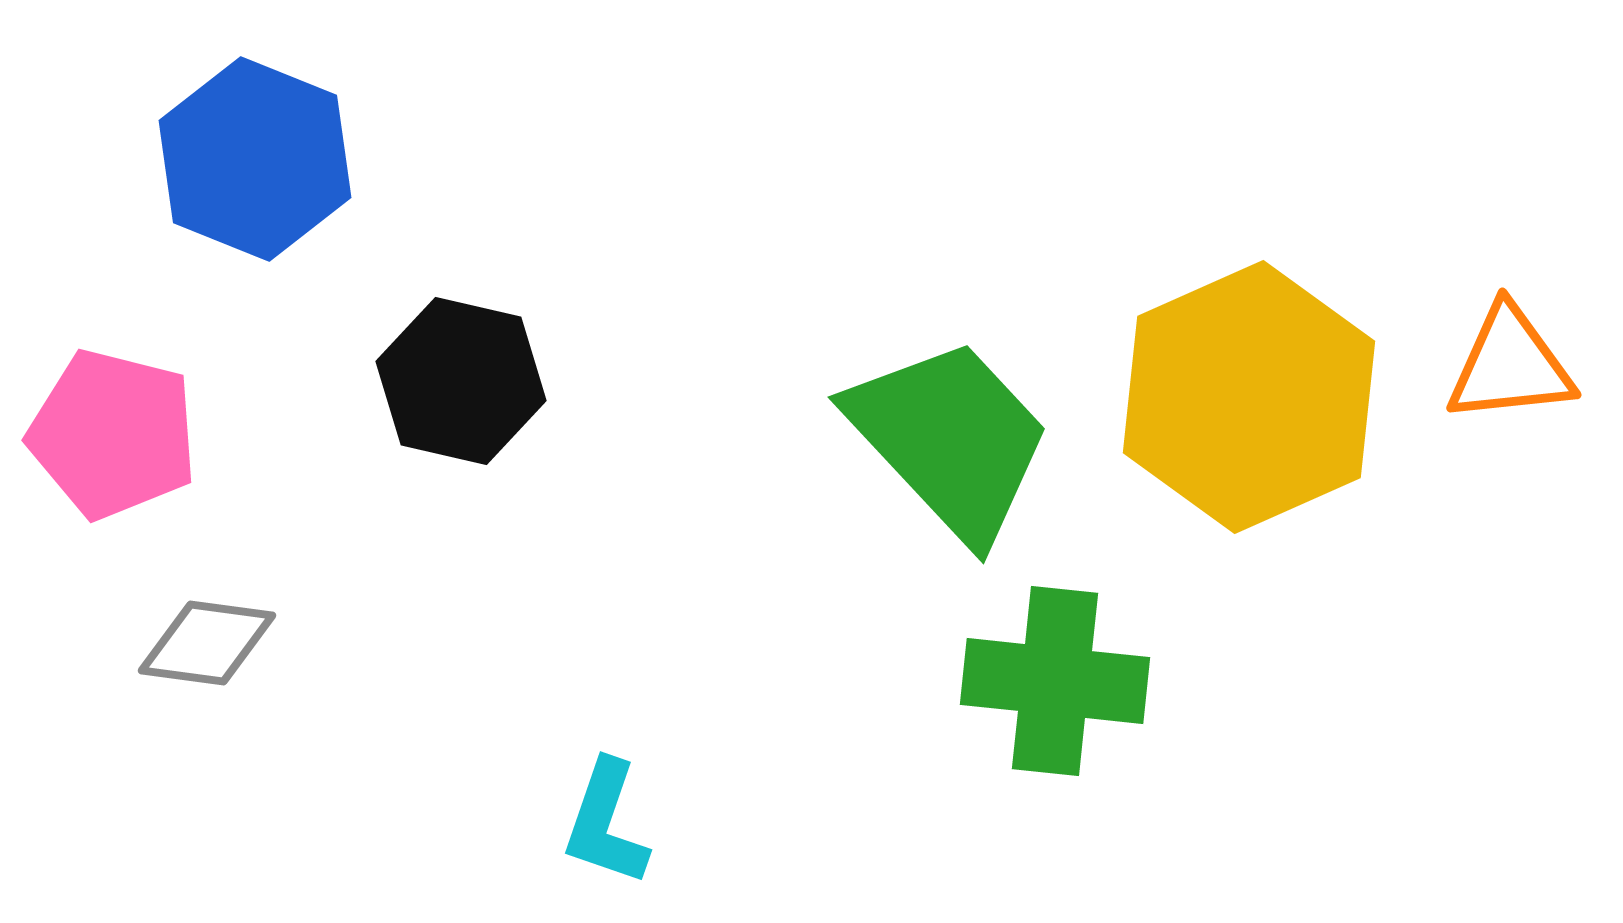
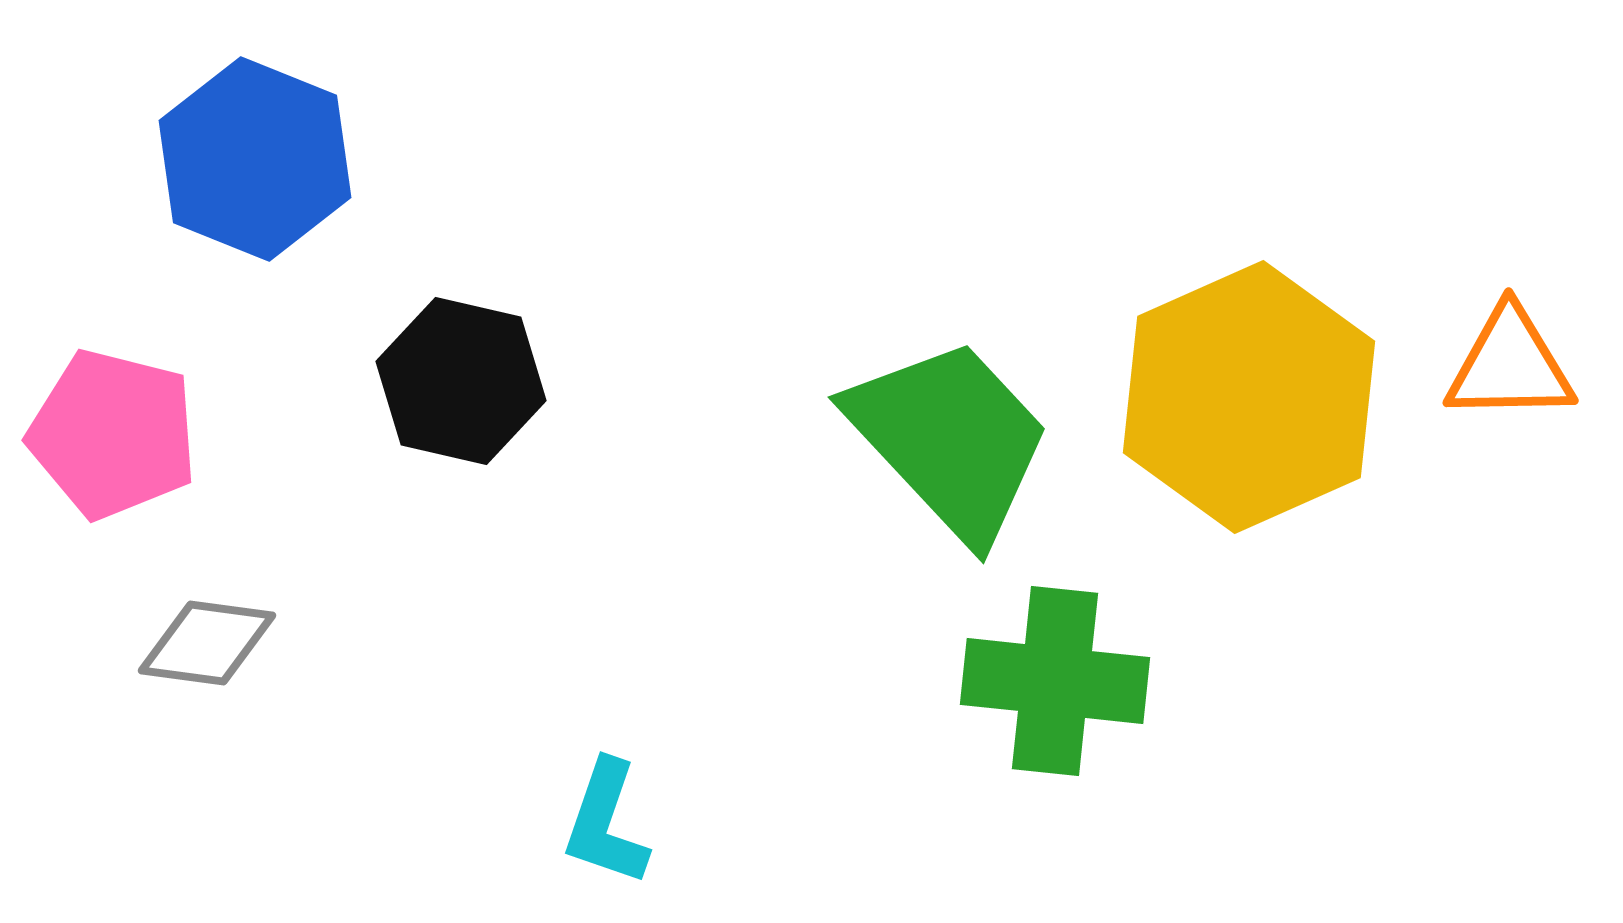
orange triangle: rotated 5 degrees clockwise
